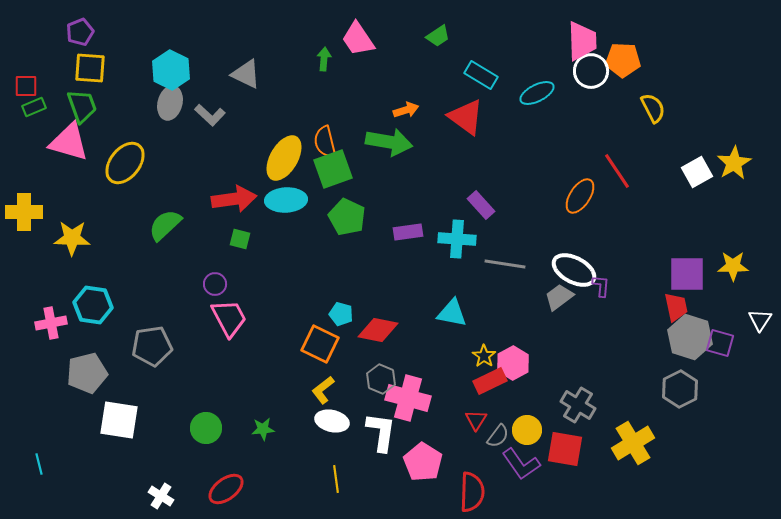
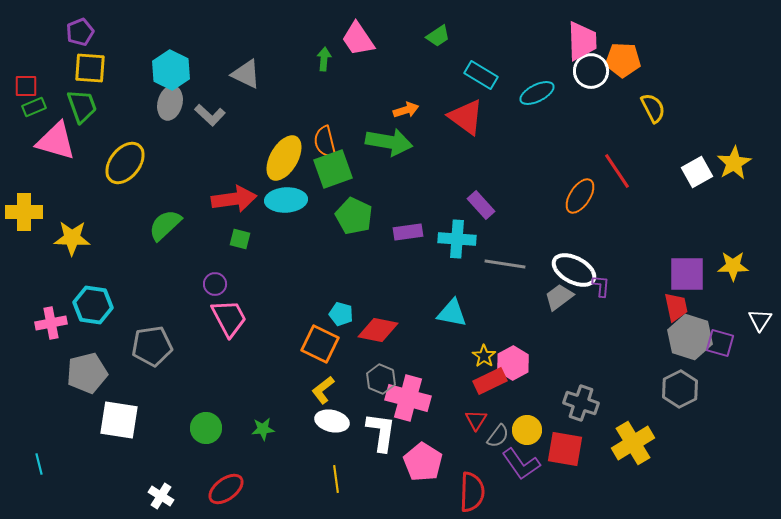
pink triangle at (69, 142): moved 13 px left, 1 px up
green pentagon at (347, 217): moved 7 px right, 1 px up
gray cross at (578, 405): moved 3 px right, 2 px up; rotated 12 degrees counterclockwise
